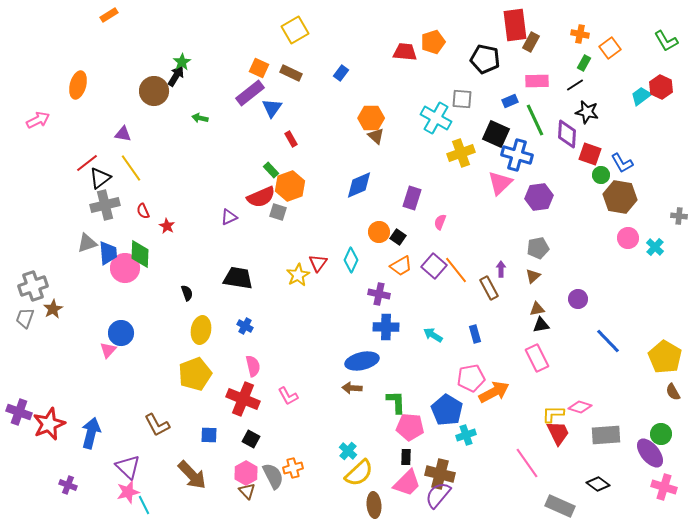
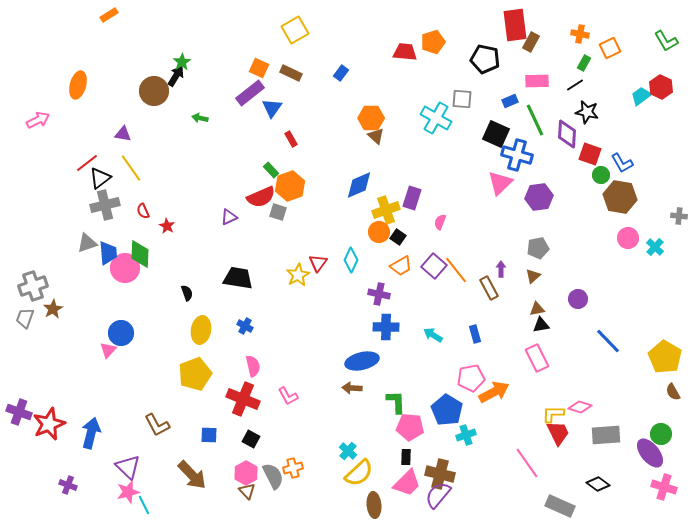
orange square at (610, 48): rotated 10 degrees clockwise
yellow cross at (461, 153): moved 75 px left, 57 px down
